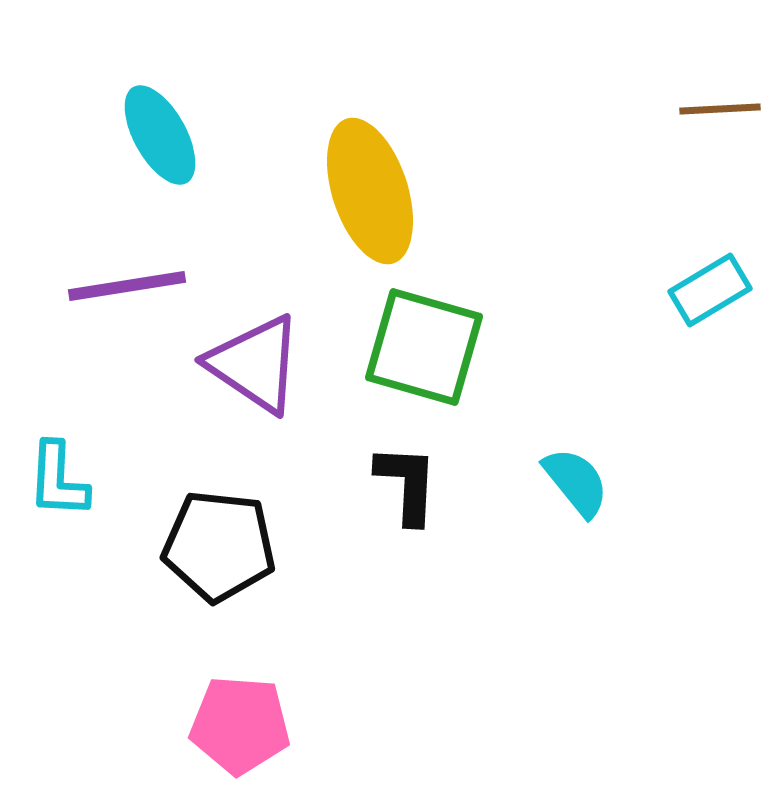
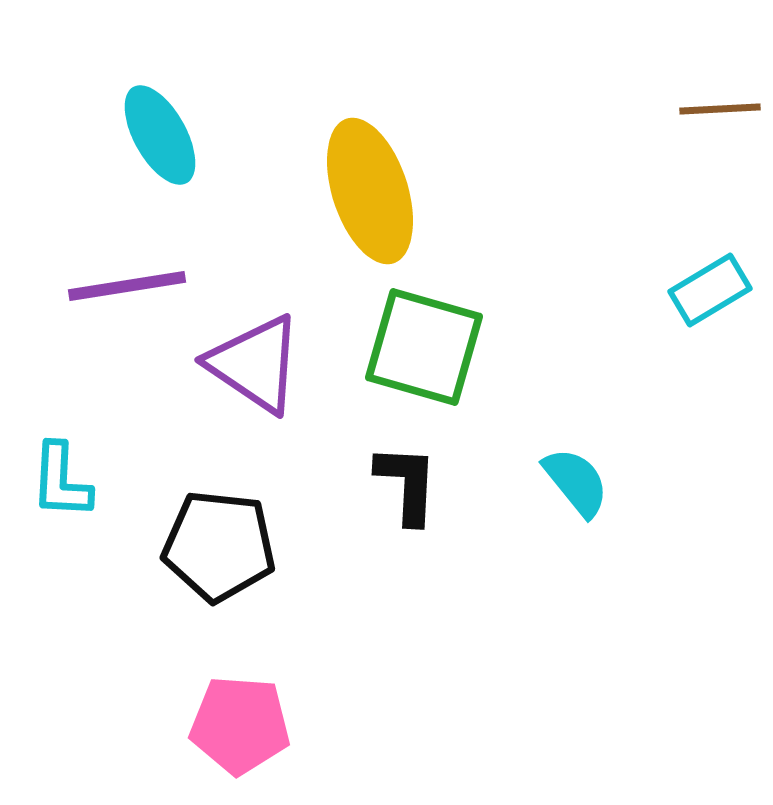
cyan L-shape: moved 3 px right, 1 px down
